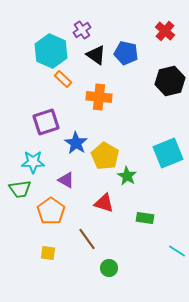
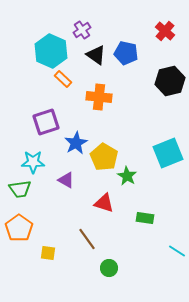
blue star: rotated 10 degrees clockwise
yellow pentagon: moved 1 px left, 1 px down
orange pentagon: moved 32 px left, 17 px down
